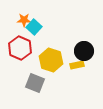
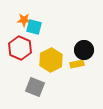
cyan square: rotated 28 degrees counterclockwise
black circle: moved 1 px up
yellow hexagon: rotated 15 degrees clockwise
yellow rectangle: moved 1 px up
gray square: moved 4 px down
